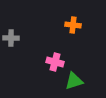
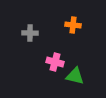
gray cross: moved 19 px right, 5 px up
green triangle: moved 1 px right, 5 px up; rotated 30 degrees clockwise
